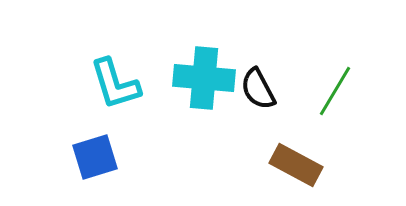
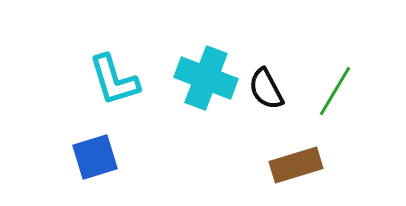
cyan cross: moved 2 px right; rotated 16 degrees clockwise
cyan L-shape: moved 1 px left, 4 px up
black semicircle: moved 8 px right
brown rectangle: rotated 45 degrees counterclockwise
